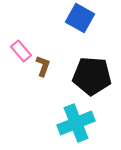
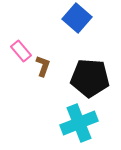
blue square: moved 3 px left; rotated 12 degrees clockwise
black pentagon: moved 2 px left, 2 px down
cyan cross: moved 3 px right
